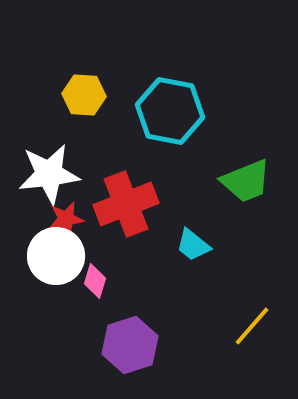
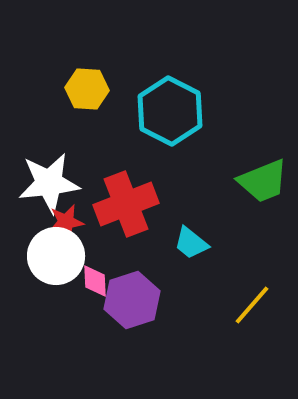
yellow hexagon: moved 3 px right, 6 px up
cyan hexagon: rotated 16 degrees clockwise
white star: moved 9 px down
green trapezoid: moved 17 px right
red star: moved 3 px down
cyan trapezoid: moved 2 px left, 2 px up
pink diamond: rotated 20 degrees counterclockwise
yellow line: moved 21 px up
purple hexagon: moved 2 px right, 45 px up
